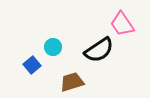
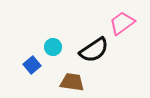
pink trapezoid: moved 1 px up; rotated 88 degrees clockwise
black semicircle: moved 5 px left
brown trapezoid: rotated 25 degrees clockwise
